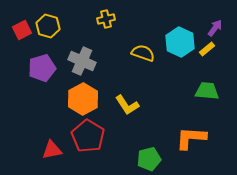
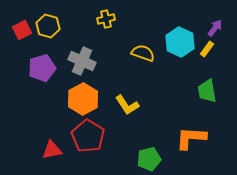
yellow rectangle: rotated 14 degrees counterclockwise
green trapezoid: rotated 105 degrees counterclockwise
